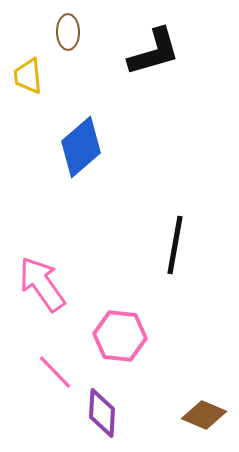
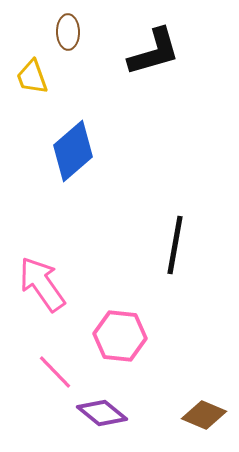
yellow trapezoid: moved 4 px right, 1 px down; rotated 15 degrees counterclockwise
blue diamond: moved 8 px left, 4 px down
purple diamond: rotated 54 degrees counterclockwise
